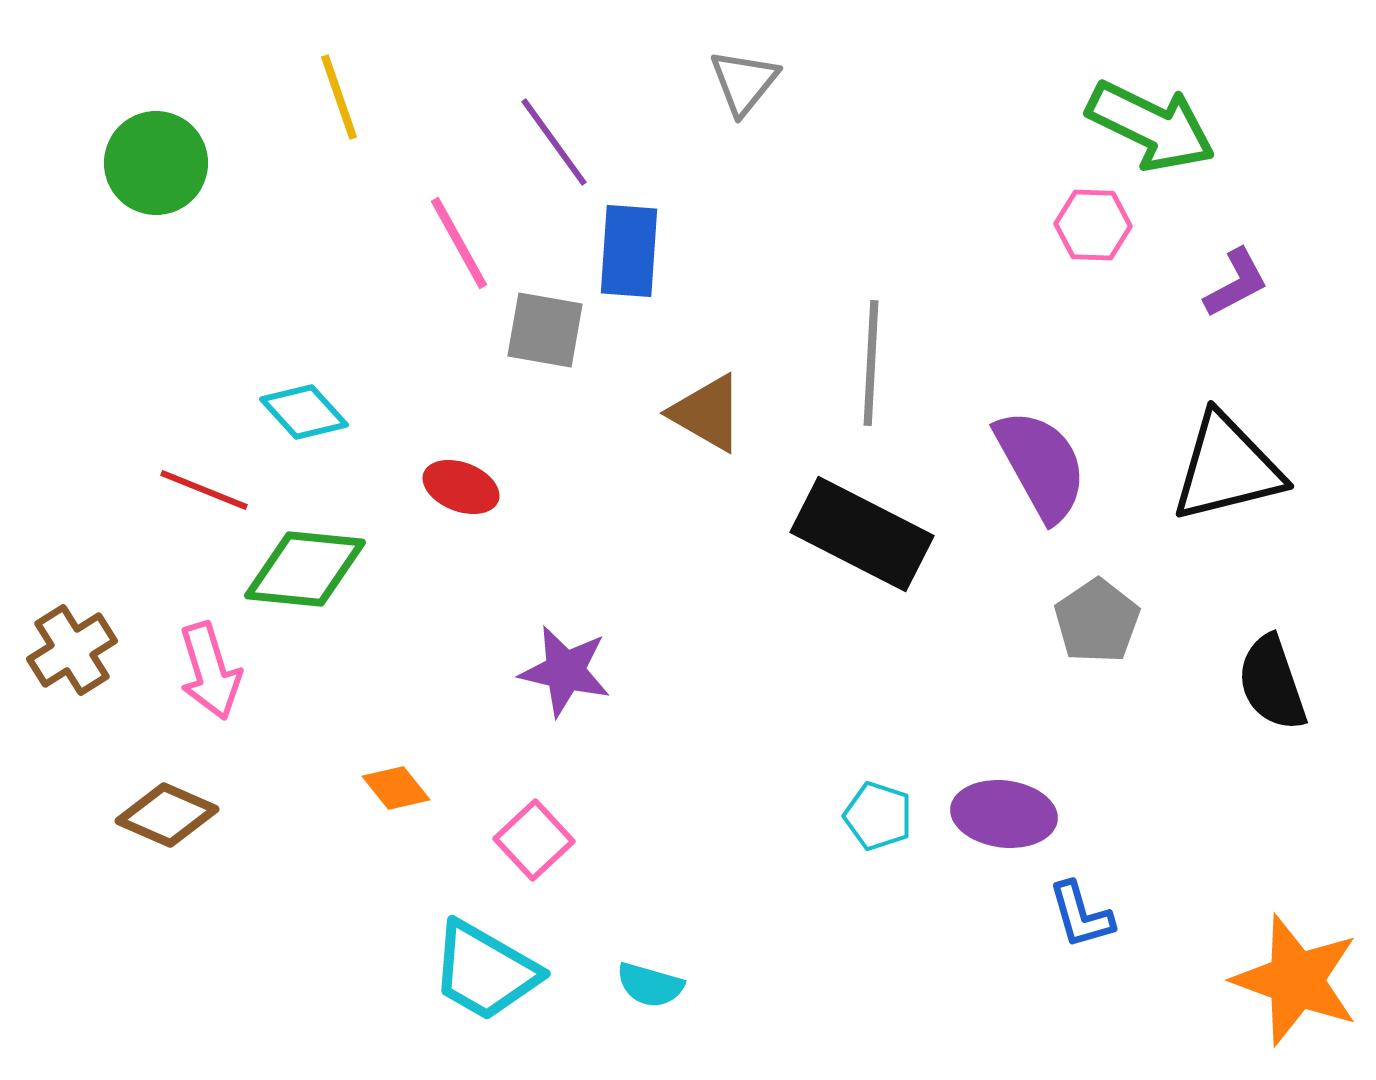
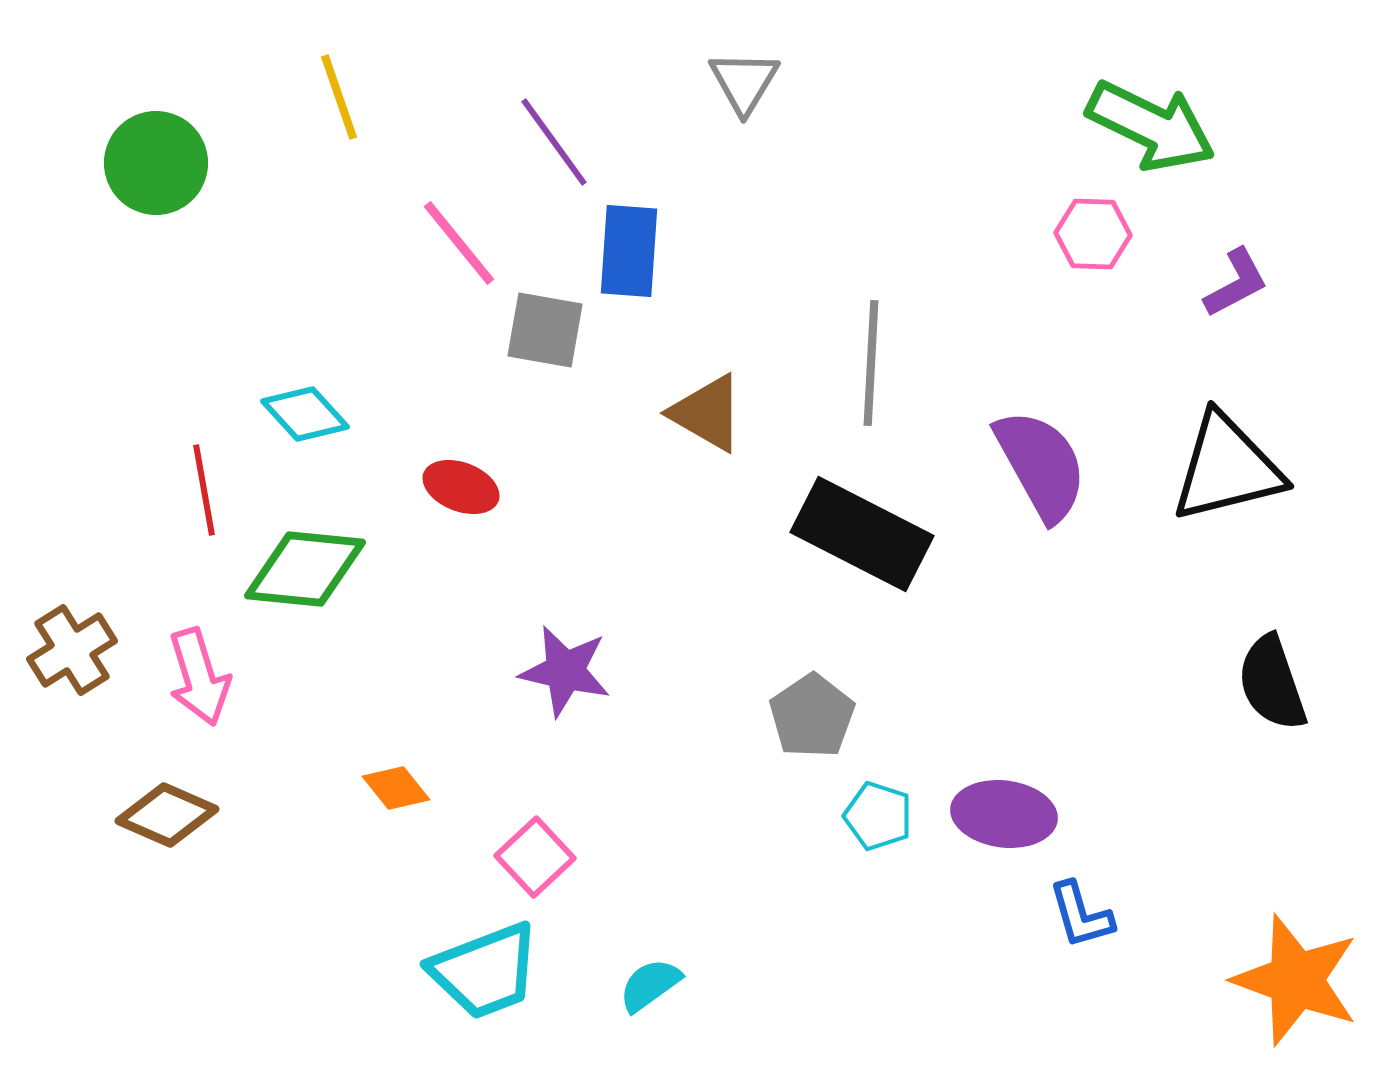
gray triangle: rotated 8 degrees counterclockwise
pink hexagon: moved 9 px down
pink line: rotated 10 degrees counterclockwise
cyan diamond: moved 1 px right, 2 px down
red line: rotated 58 degrees clockwise
gray pentagon: moved 285 px left, 95 px down
pink arrow: moved 11 px left, 6 px down
pink square: moved 1 px right, 17 px down
cyan trapezoid: rotated 51 degrees counterclockwise
cyan semicircle: rotated 128 degrees clockwise
